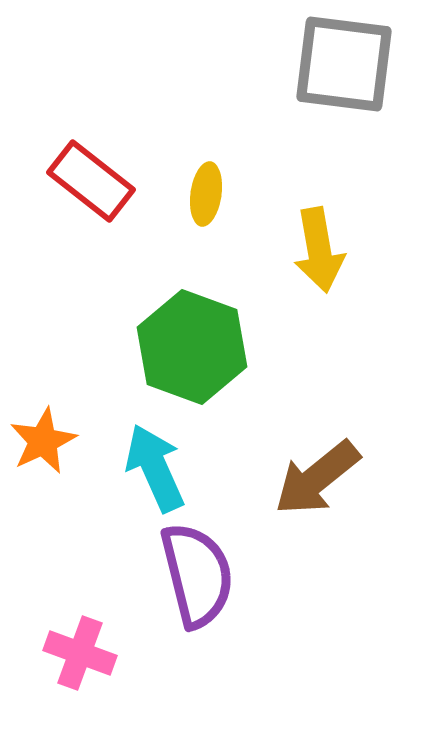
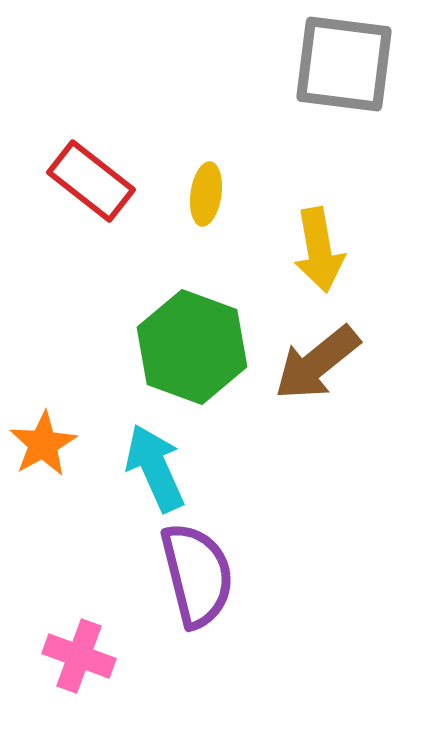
orange star: moved 3 px down; rotated 4 degrees counterclockwise
brown arrow: moved 115 px up
pink cross: moved 1 px left, 3 px down
